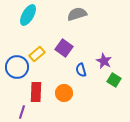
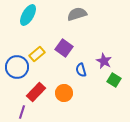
red rectangle: rotated 42 degrees clockwise
